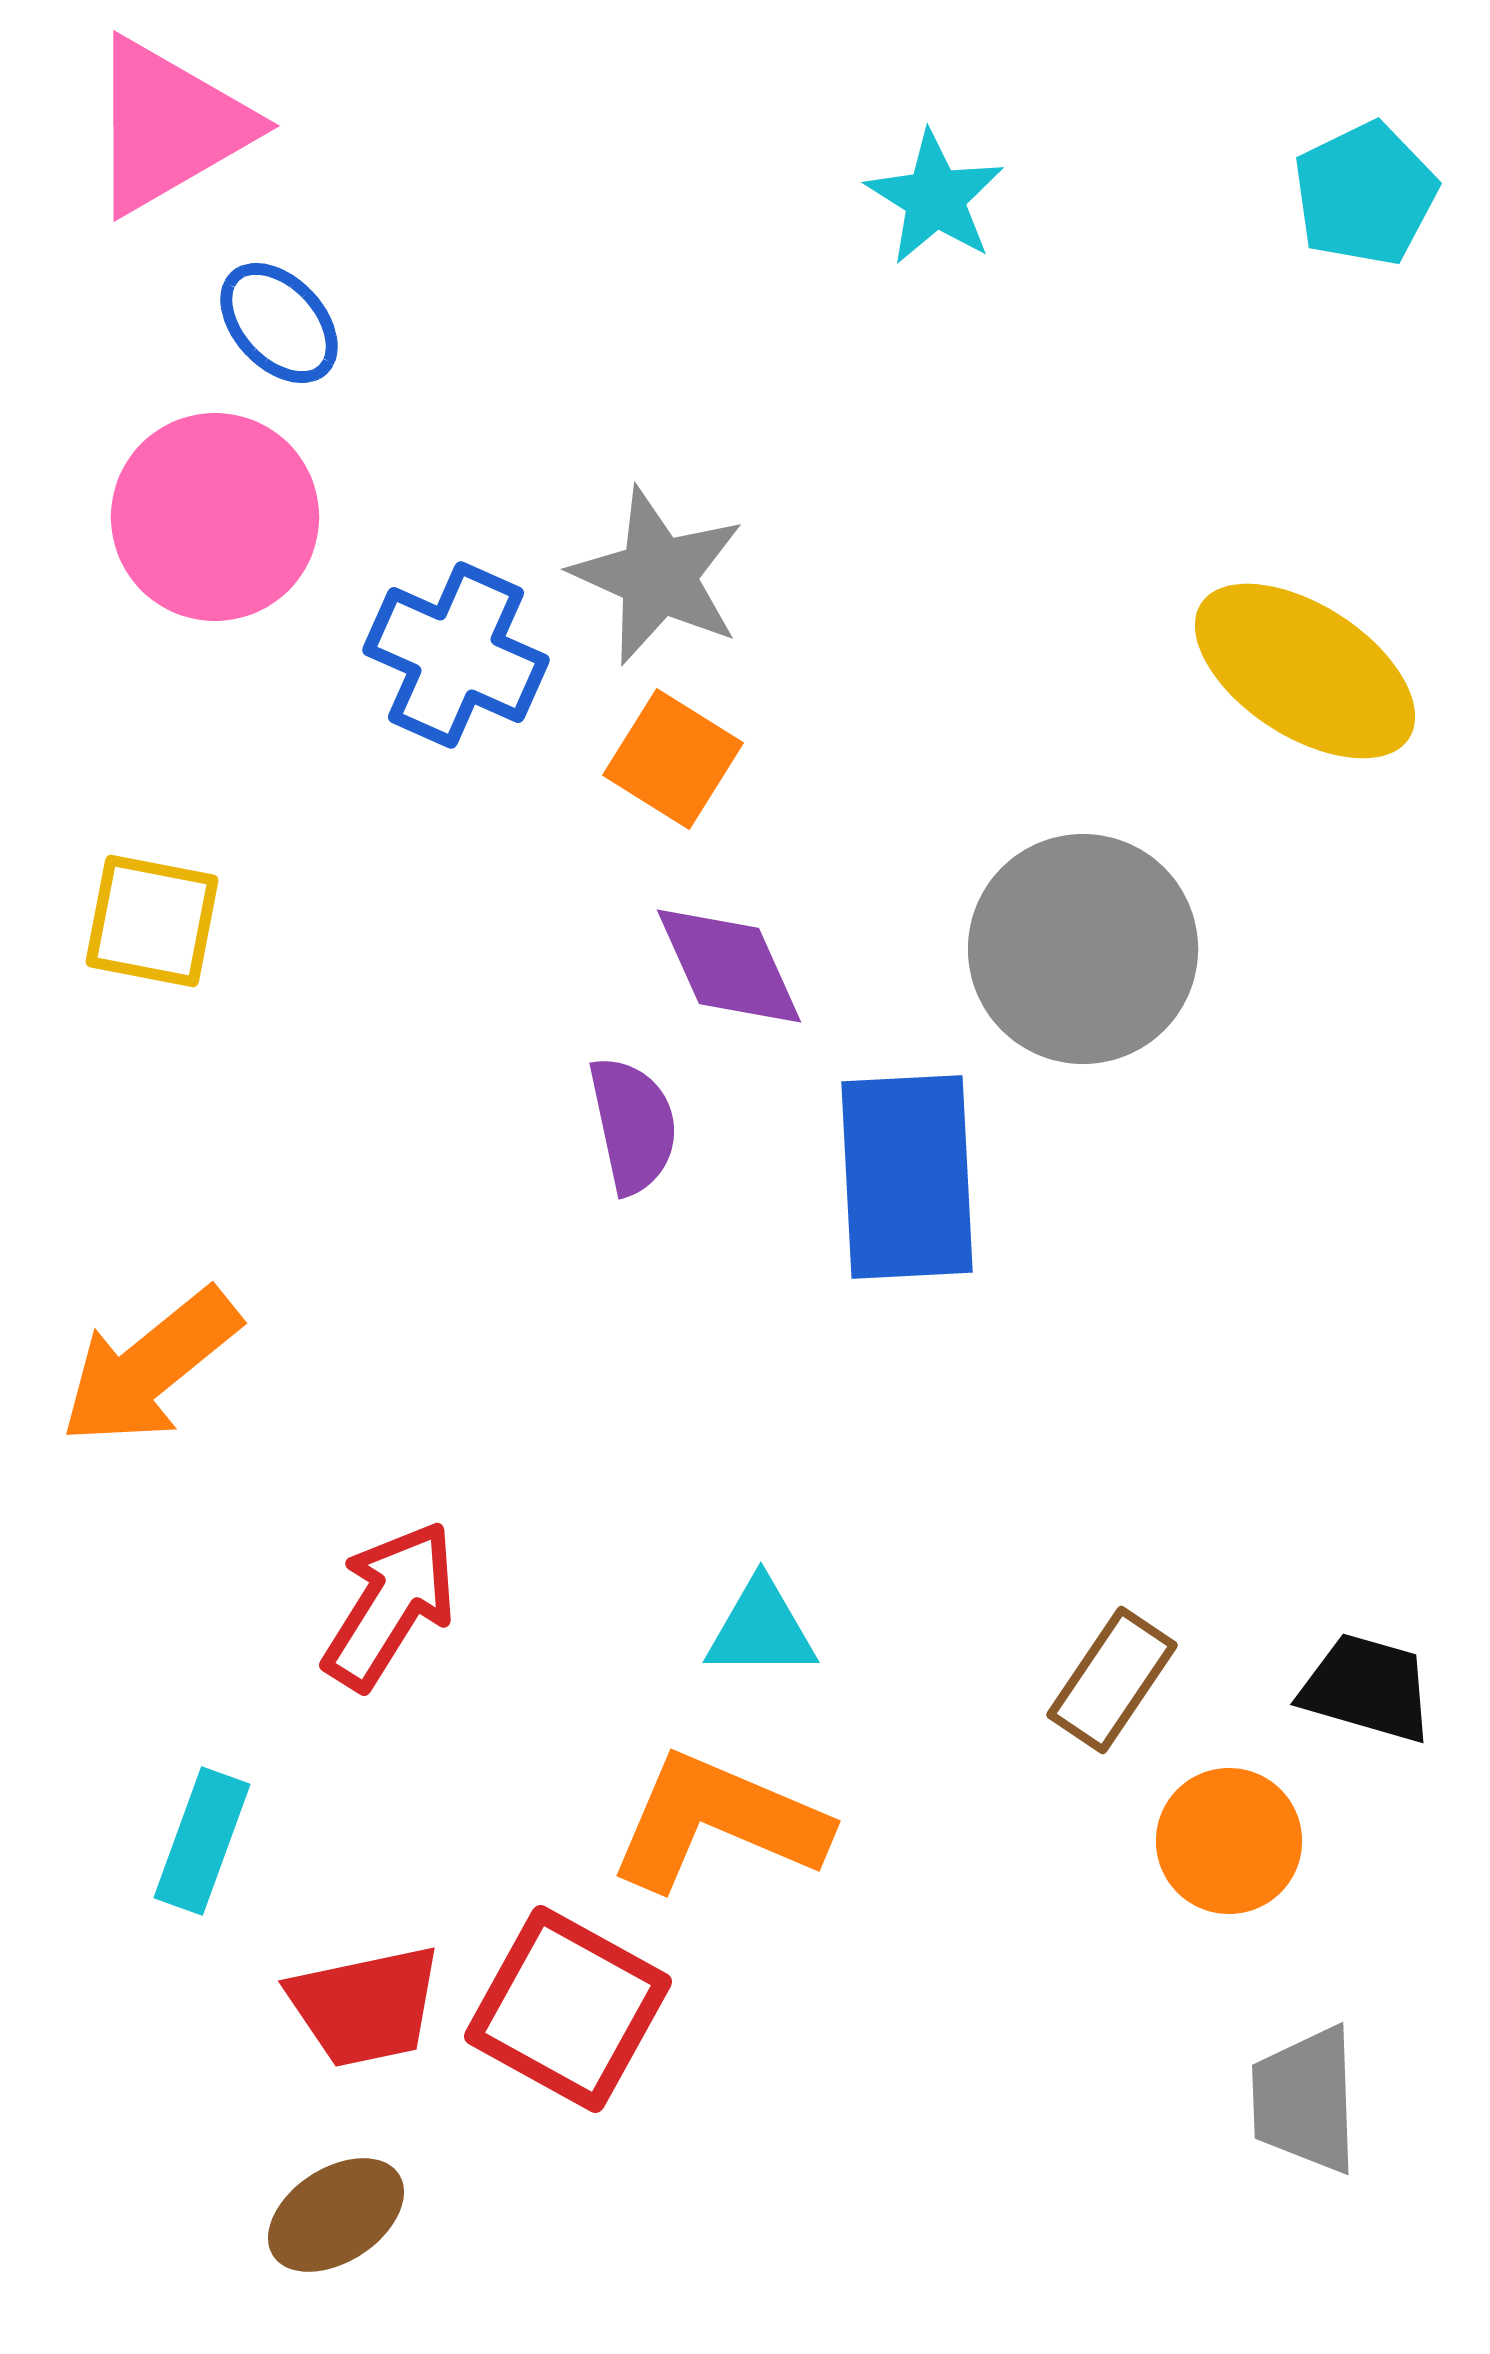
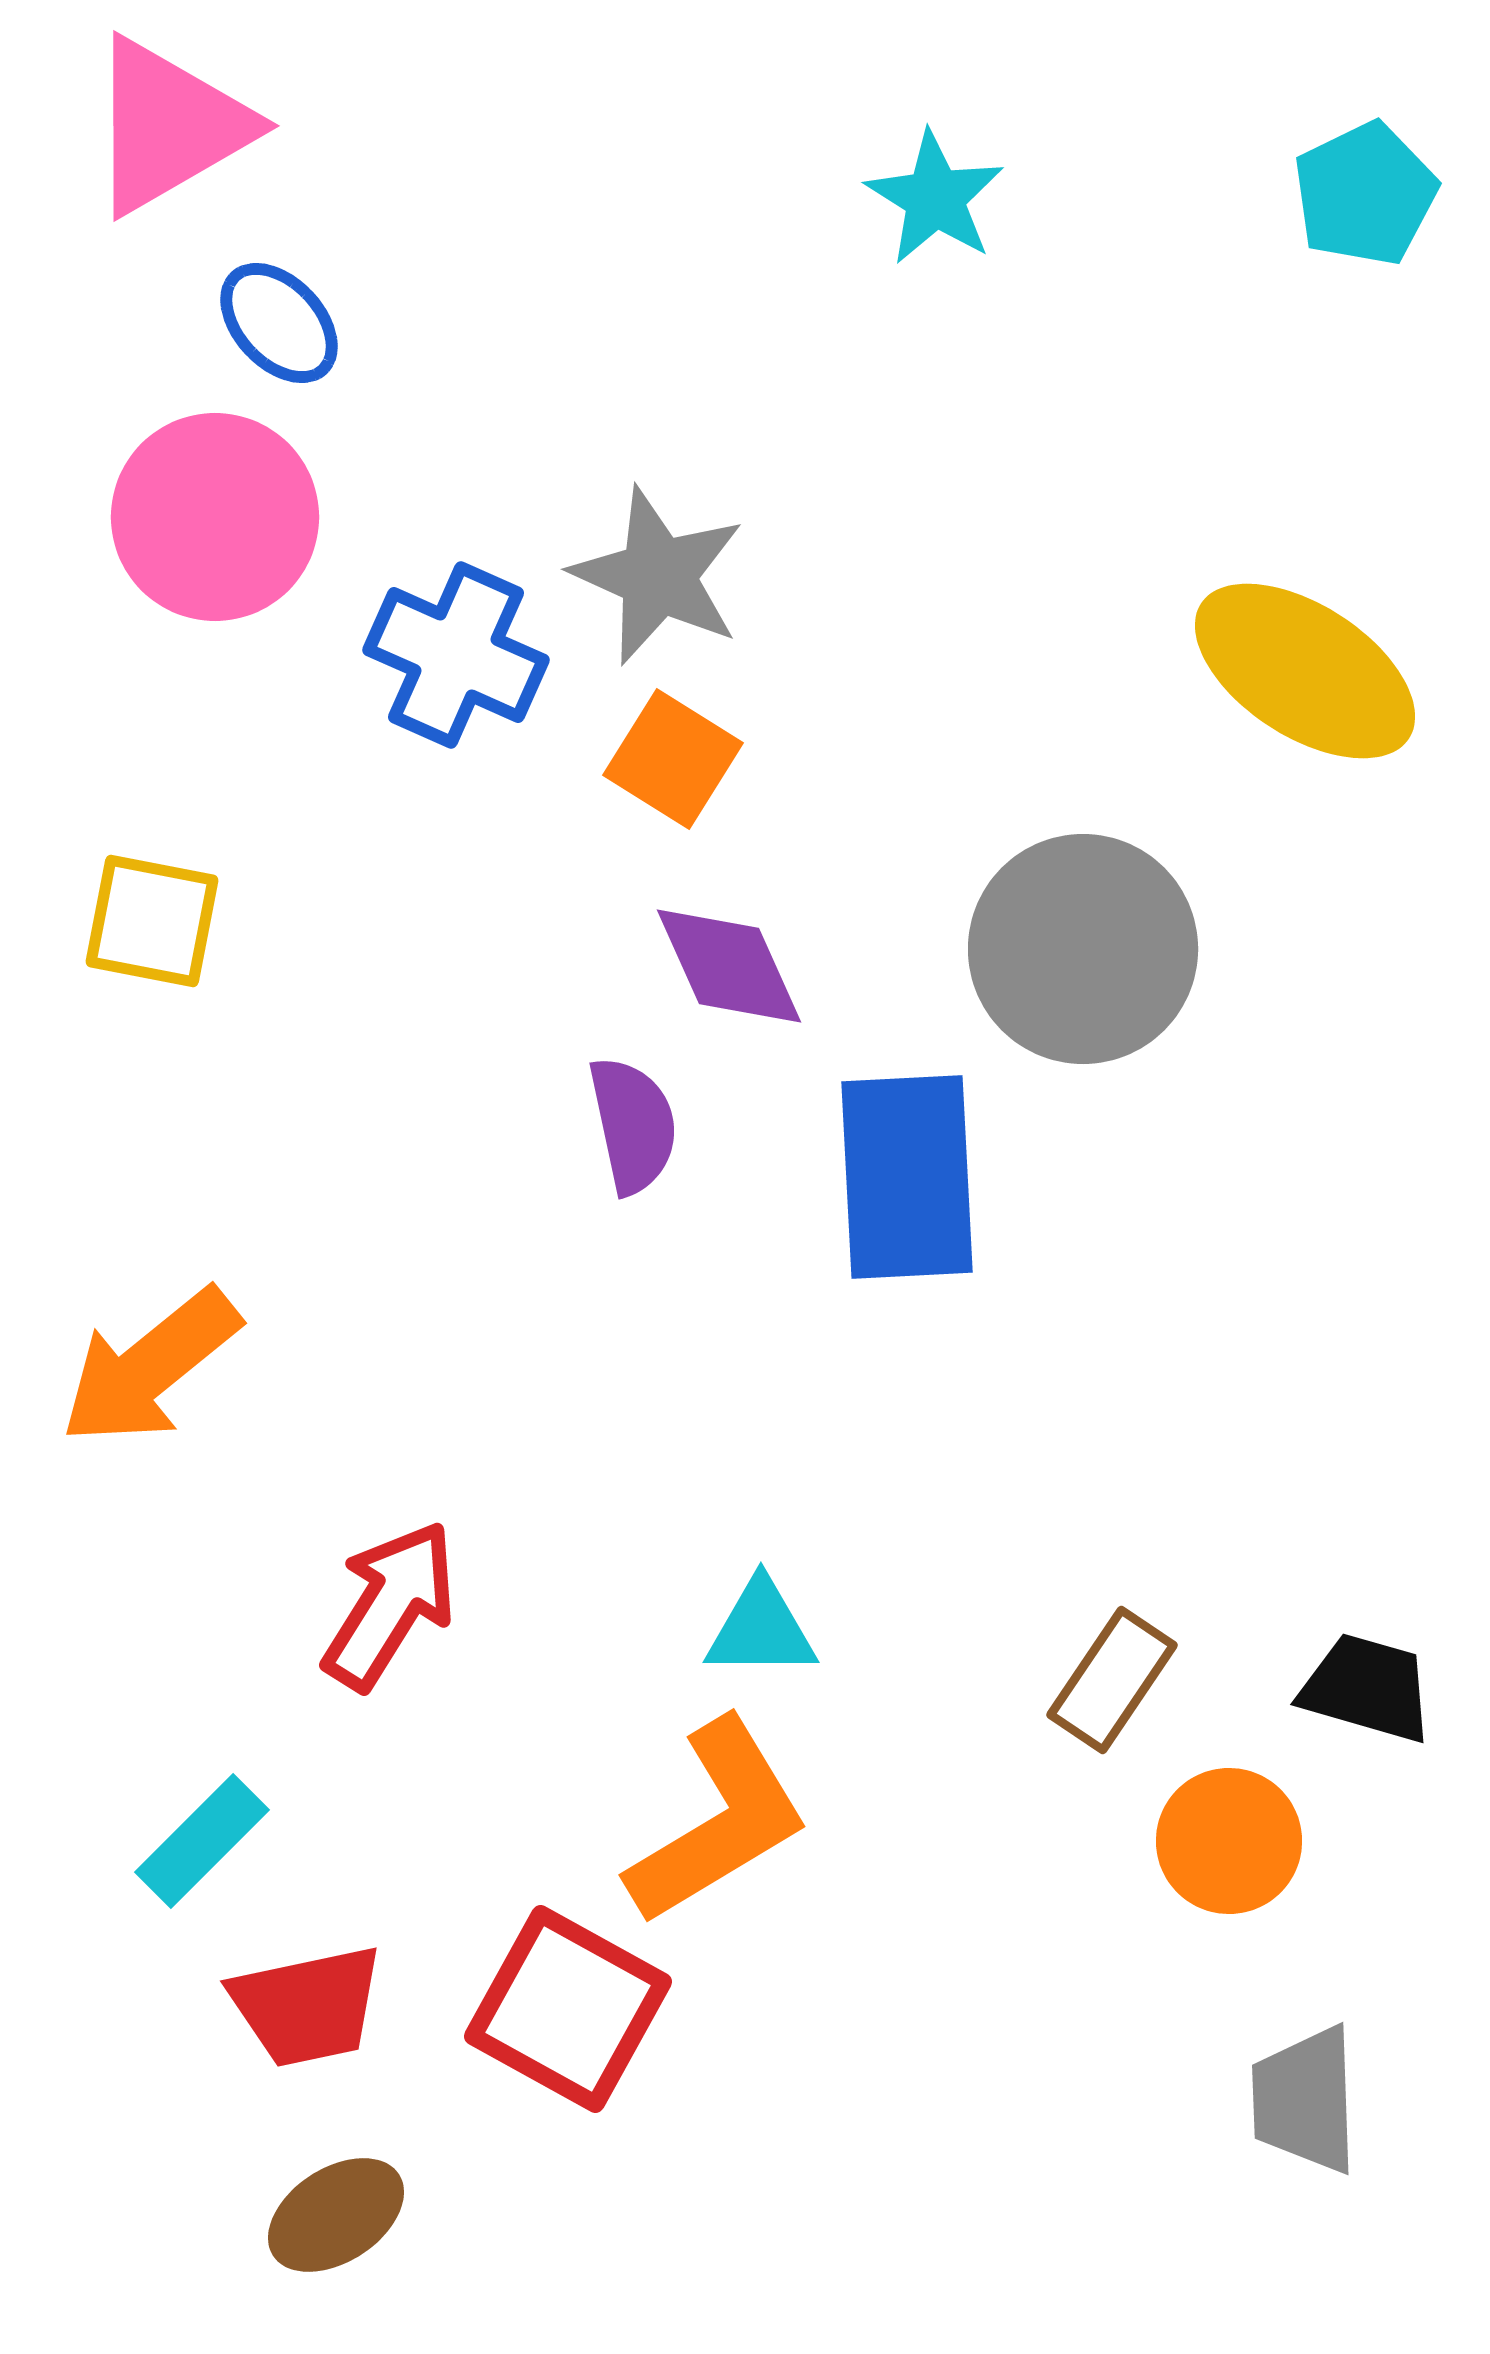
orange L-shape: rotated 126 degrees clockwise
cyan rectangle: rotated 25 degrees clockwise
red trapezoid: moved 58 px left
